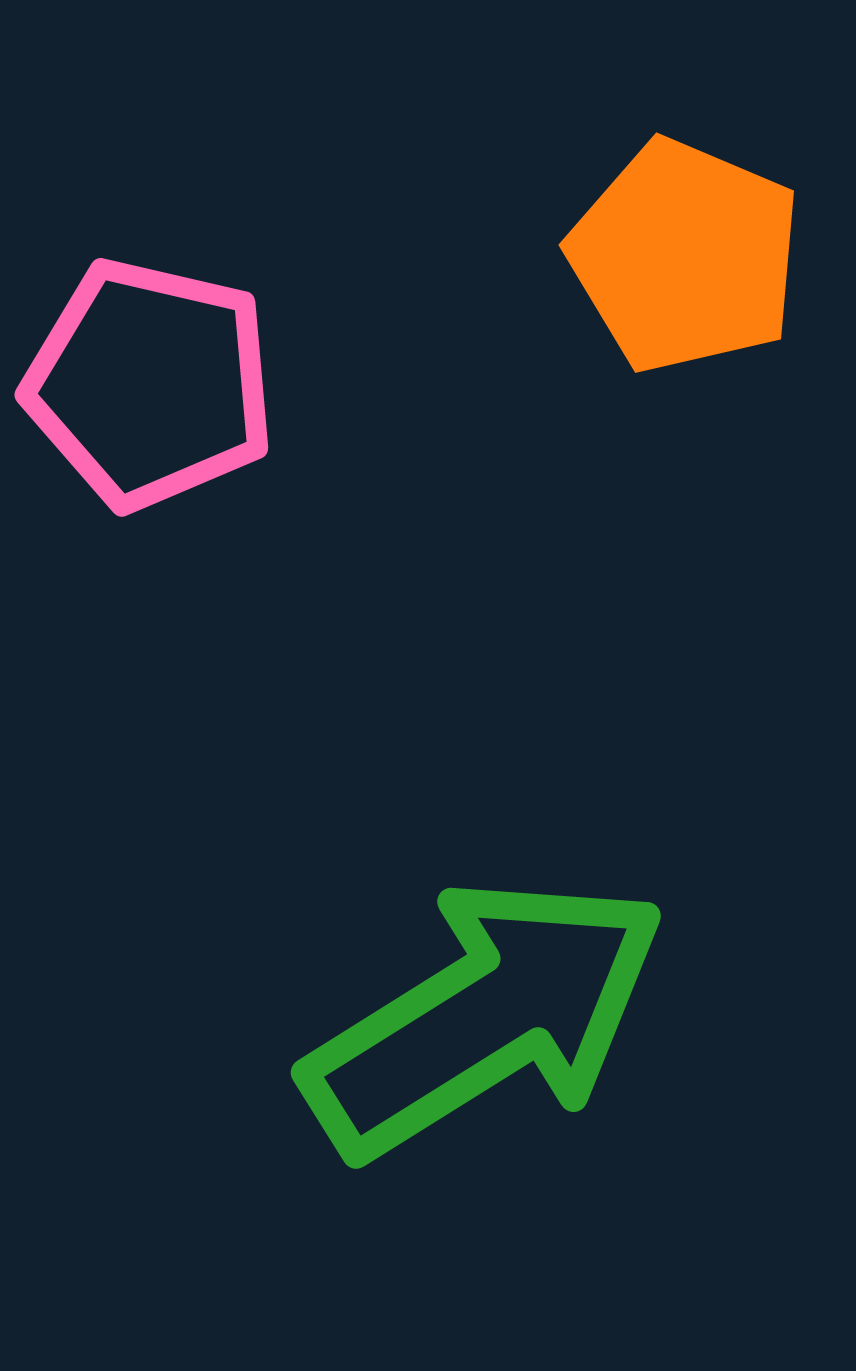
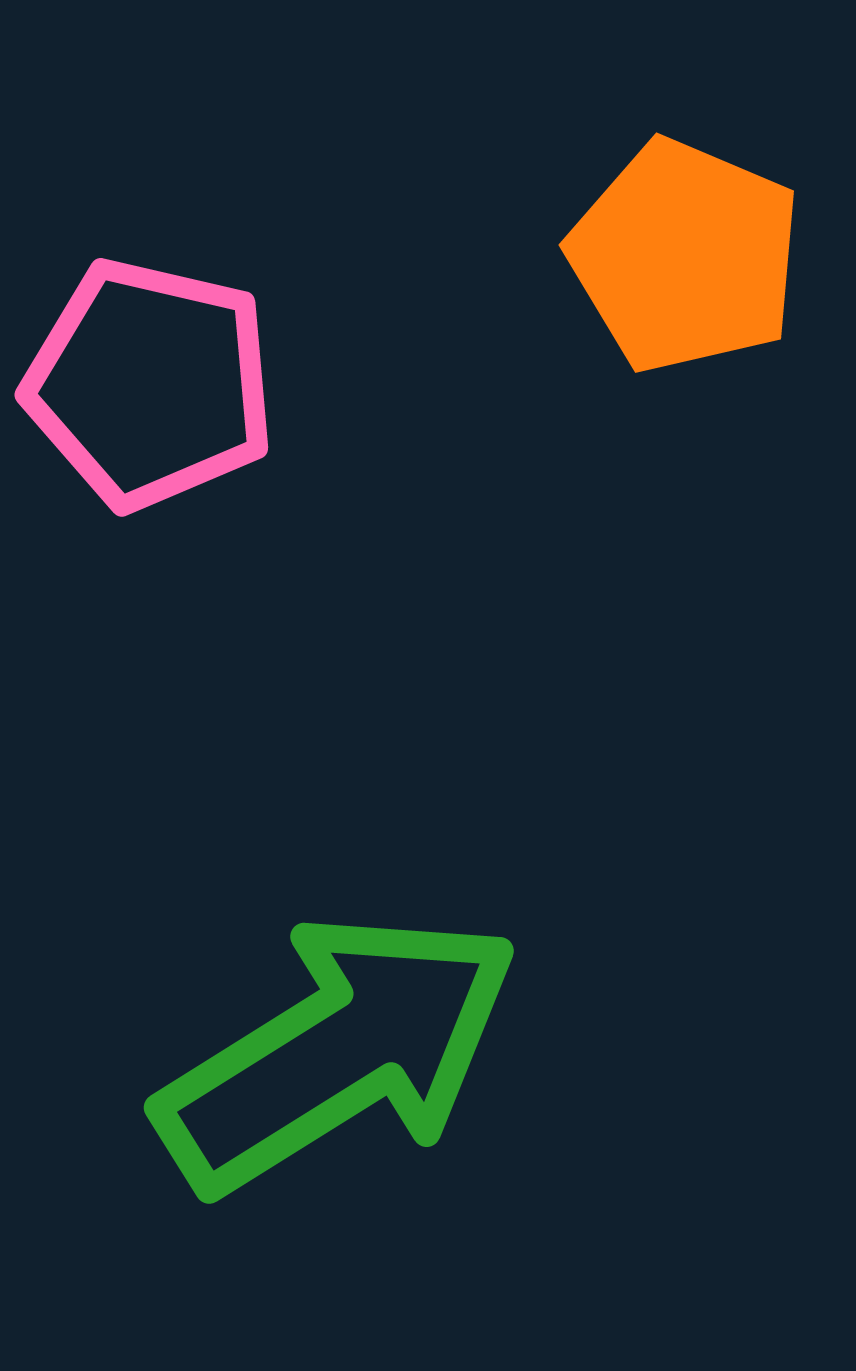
green arrow: moved 147 px left, 35 px down
